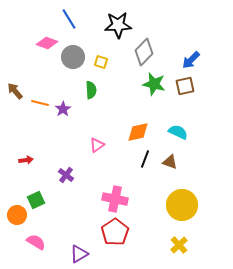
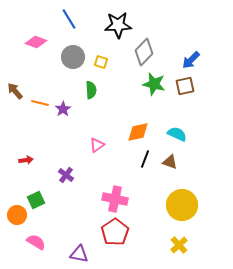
pink diamond: moved 11 px left, 1 px up
cyan semicircle: moved 1 px left, 2 px down
purple triangle: rotated 42 degrees clockwise
